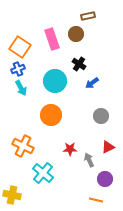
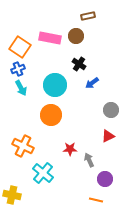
brown circle: moved 2 px down
pink rectangle: moved 2 px left, 1 px up; rotated 60 degrees counterclockwise
cyan circle: moved 4 px down
gray circle: moved 10 px right, 6 px up
red triangle: moved 11 px up
